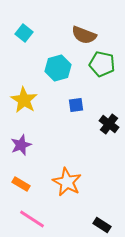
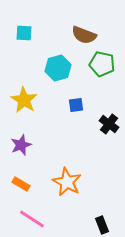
cyan square: rotated 36 degrees counterclockwise
black rectangle: rotated 36 degrees clockwise
